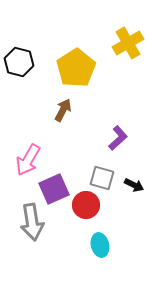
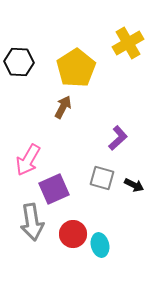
black hexagon: rotated 12 degrees counterclockwise
brown arrow: moved 3 px up
red circle: moved 13 px left, 29 px down
